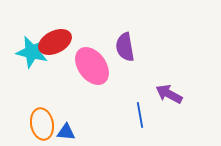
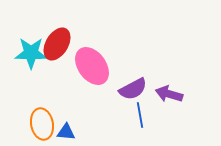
red ellipse: moved 2 px right, 2 px down; rotated 32 degrees counterclockwise
purple semicircle: moved 8 px right, 42 px down; rotated 108 degrees counterclockwise
cyan star: moved 1 px left, 1 px down; rotated 12 degrees counterclockwise
purple arrow: rotated 12 degrees counterclockwise
